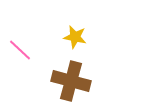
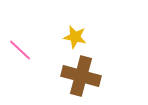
brown cross: moved 10 px right, 5 px up
